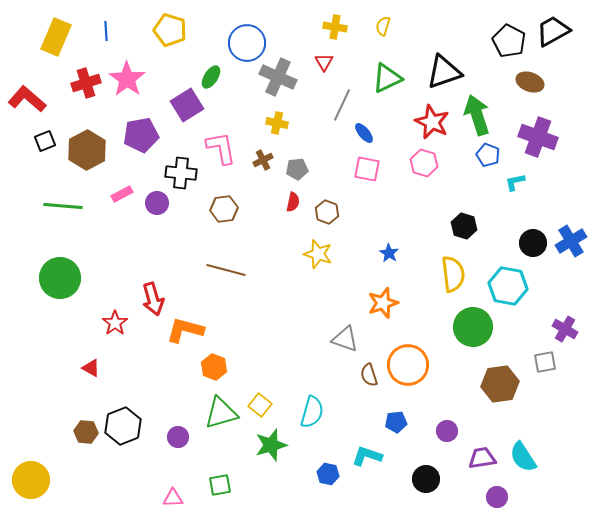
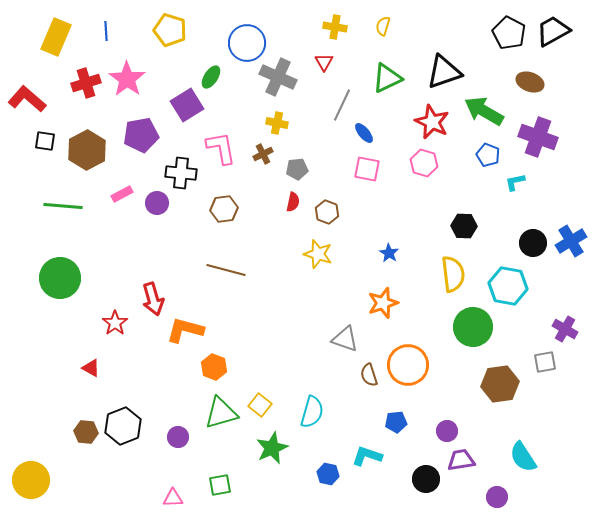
black pentagon at (509, 41): moved 8 px up
green arrow at (477, 115): moved 7 px right, 4 px up; rotated 42 degrees counterclockwise
black square at (45, 141): rotated 30 degrees clockwise
brown cross at (263, 160): moved 6 px up
black hexagon at (464, 226): rotated 15 degrees counterclockwise
green star at (271, 445): moved 1 px right, 3 px down; rotated 8 degrees counterclockwise
purple trapezoid at (482, 458): moved 21 px left, 2 px down
